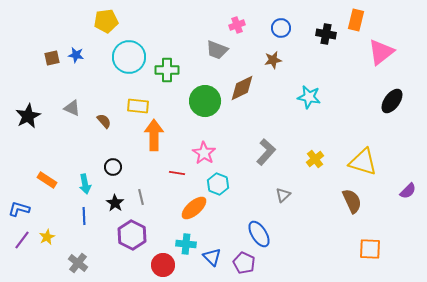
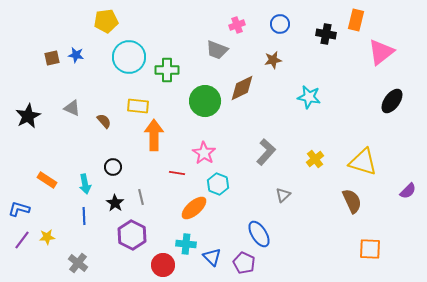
blue circle at (281, 28): moved 1 px left, 4 px up
yellow star at (47, 237): rotated 21 degrees clockwise
